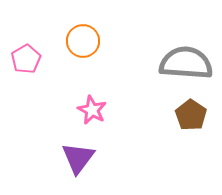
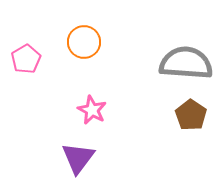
orange circle: moved 1 px right, 1 px down
